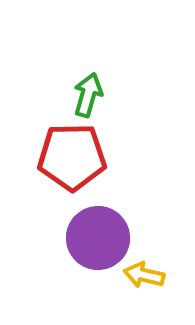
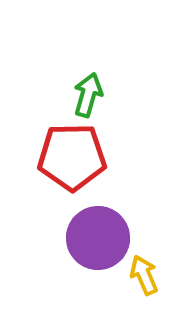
yellow arrow: rotated 54 degrees clockwise
